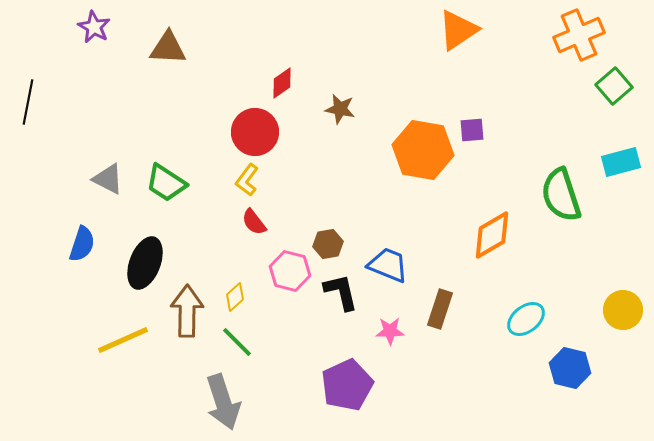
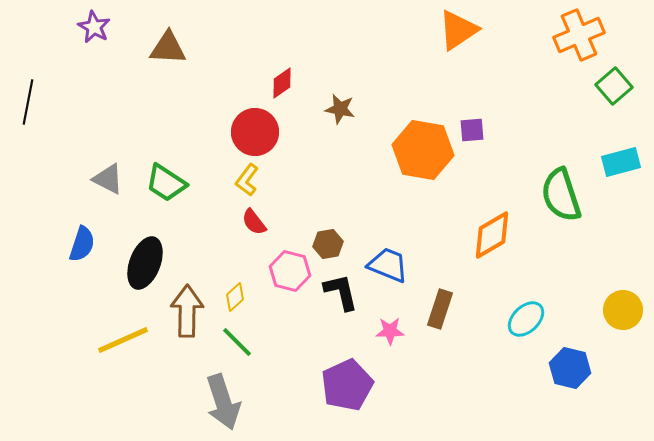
cyan ellipse: rotated 6 degrees counterclockwise
